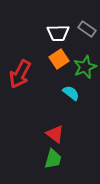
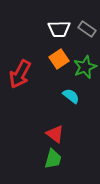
white trapezoid: moved 1 px right, 4 px up
cyan semicircle: moved 3 px down
